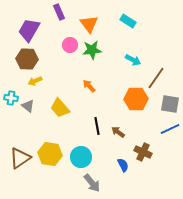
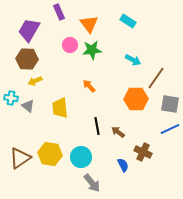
yellow trapezoid: rotated 35 degrees clockwise
